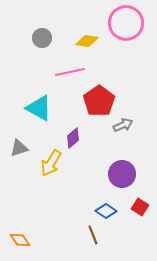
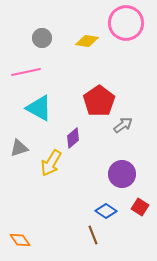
pink line: moved 44 px left
gray arrow: rotated 12 degrees counterclockwise
